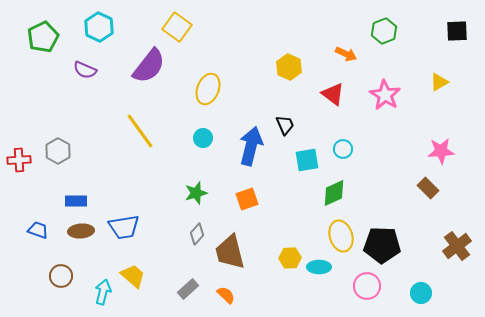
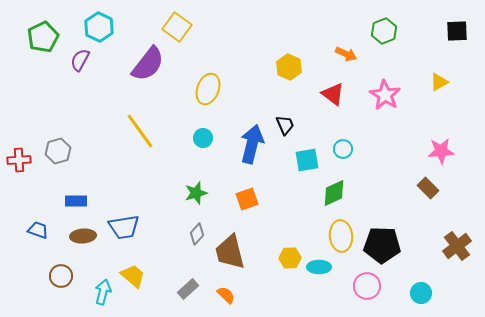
purple semicircle at (149, 66): moved 1 px left, 2 px up
purple semicircle at (85, 70): moved 5 px left, 10 px up; rotated 95 degrees clockwise
blue arrow at (251, 146): moved 1 px right, 2 px up
gray hexagon at (58, 151): rotated 15 degrees clockwise
brown ellipse at (81, 231): moved 2 px right, 5 px down
yellow ellipse at (341, 236): rotated 12 degrees clockwise
